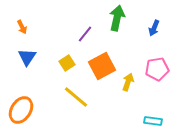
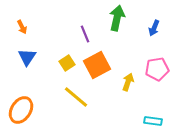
purple line: rotated 60 degrees counterclockwise
orange square: moved 5 px left, 1 px up
